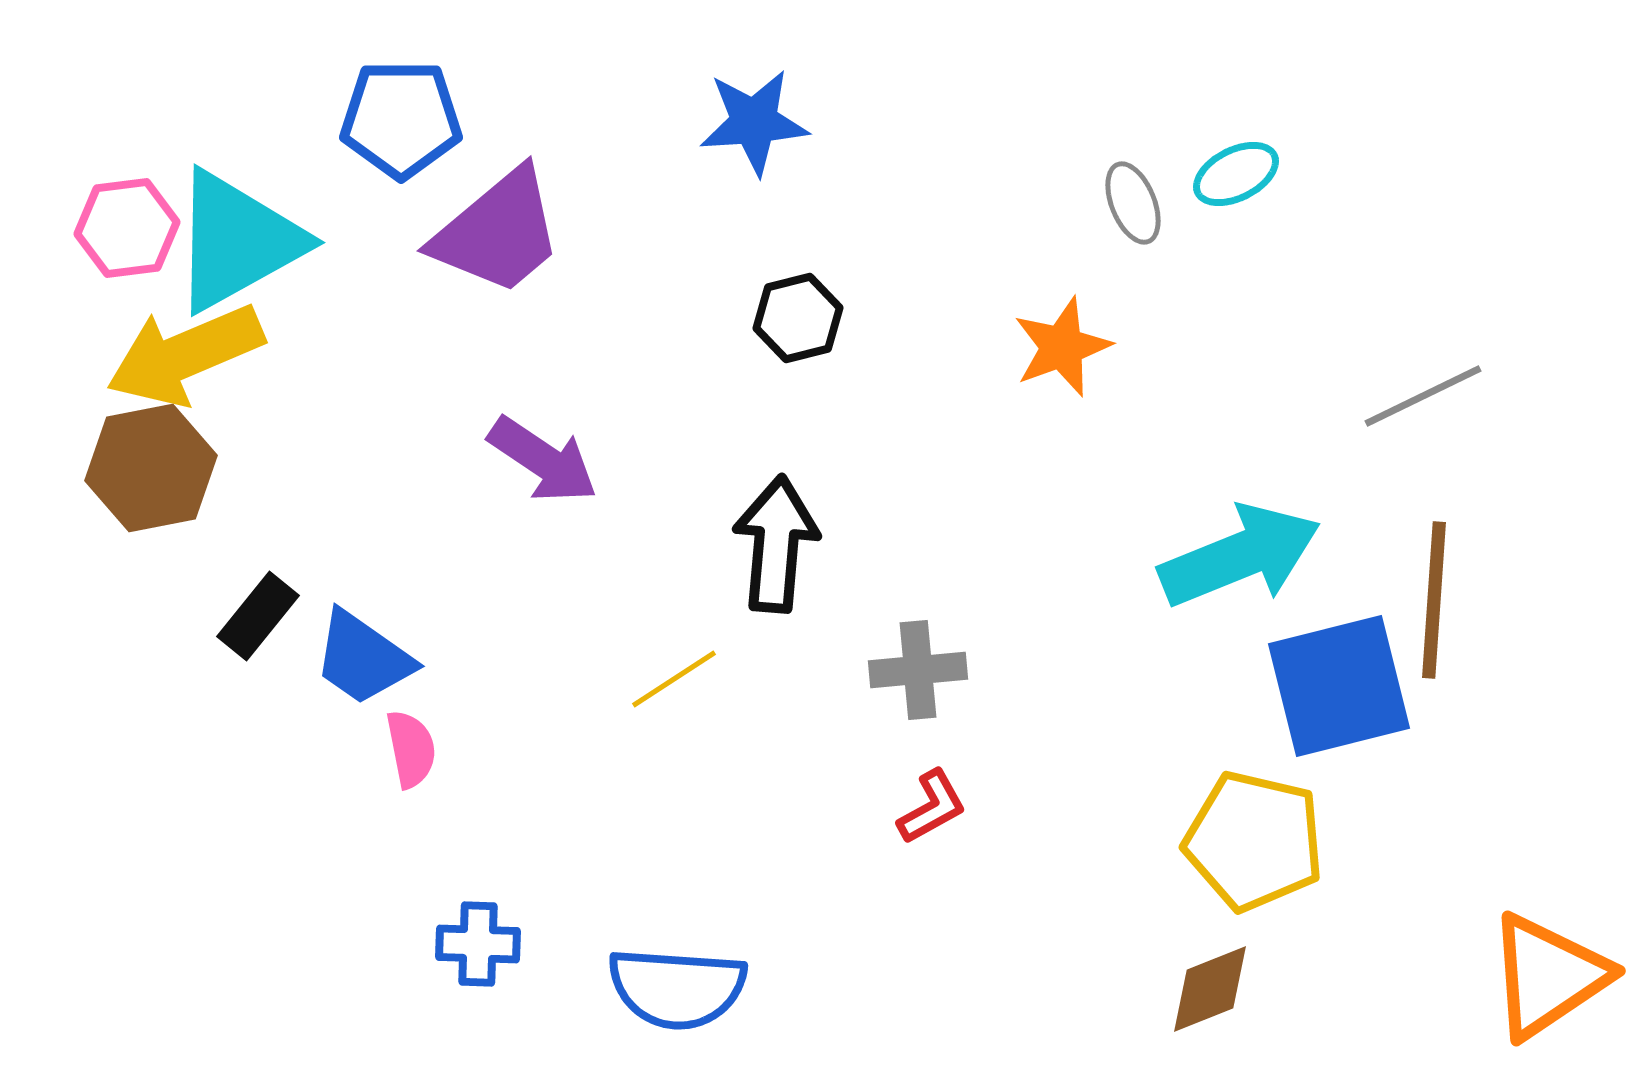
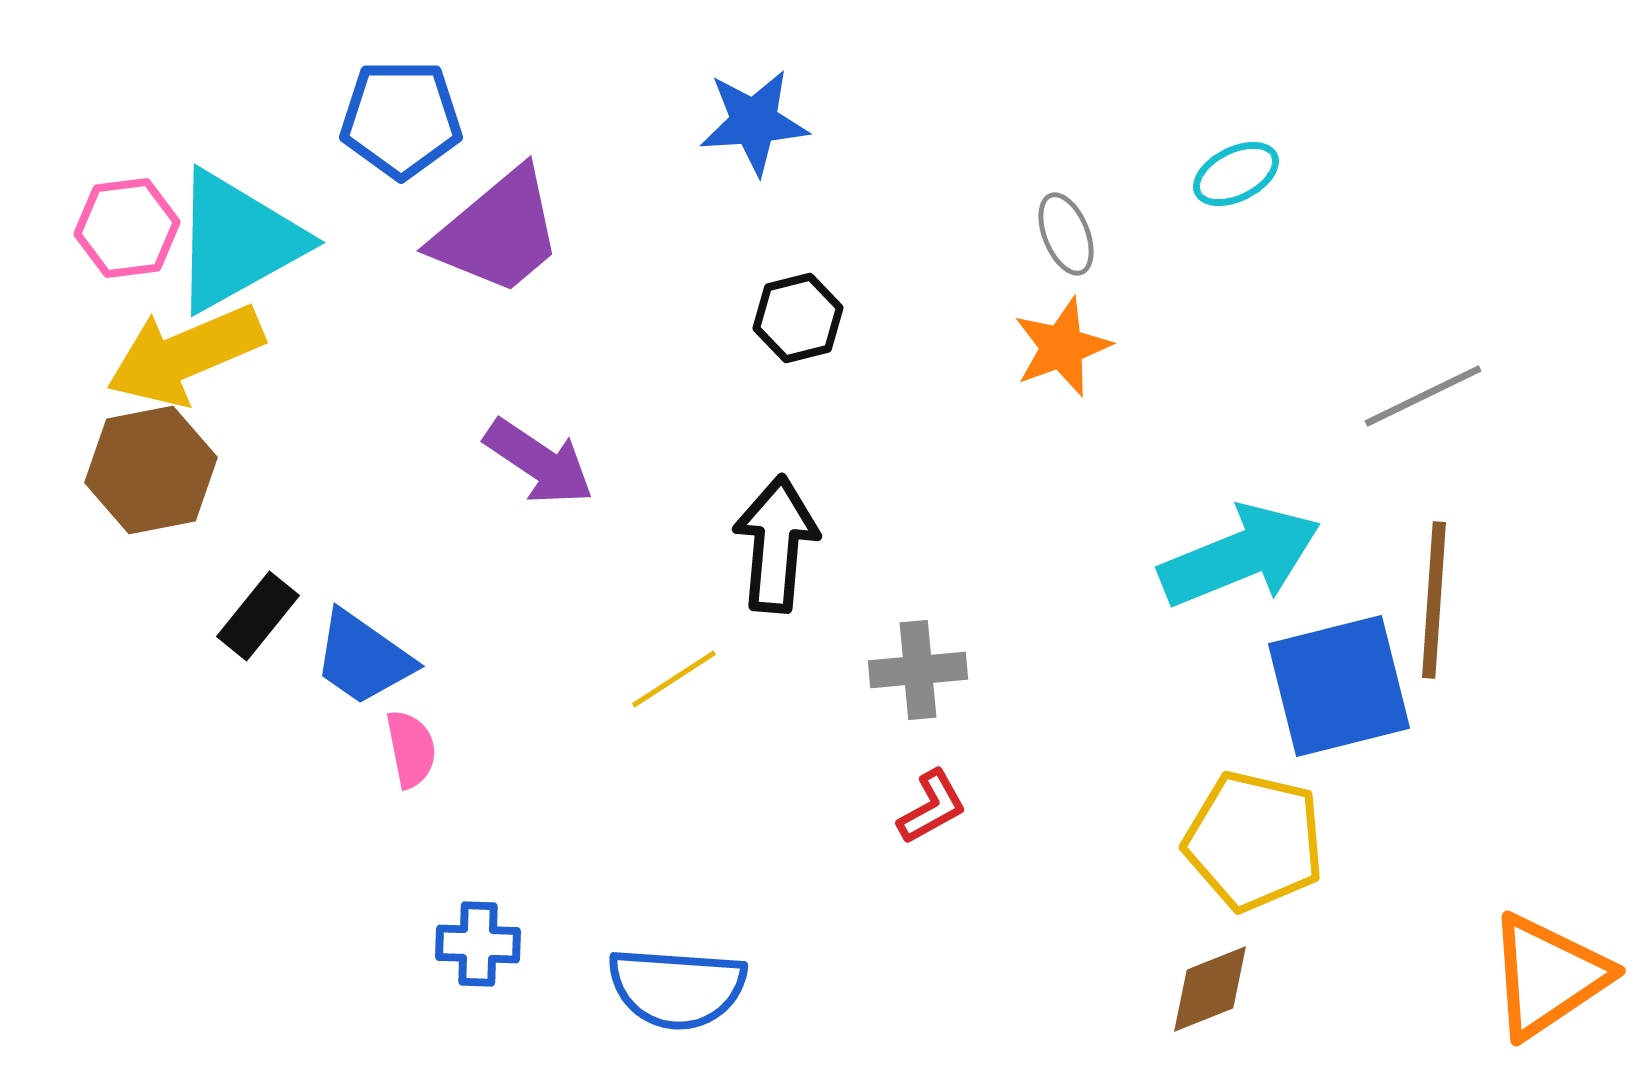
gray ellipse: moved 67 px left, 31 px down
purple arrow: moved 4 px left, 2 px down
brown hexagon: moved 2 px down
